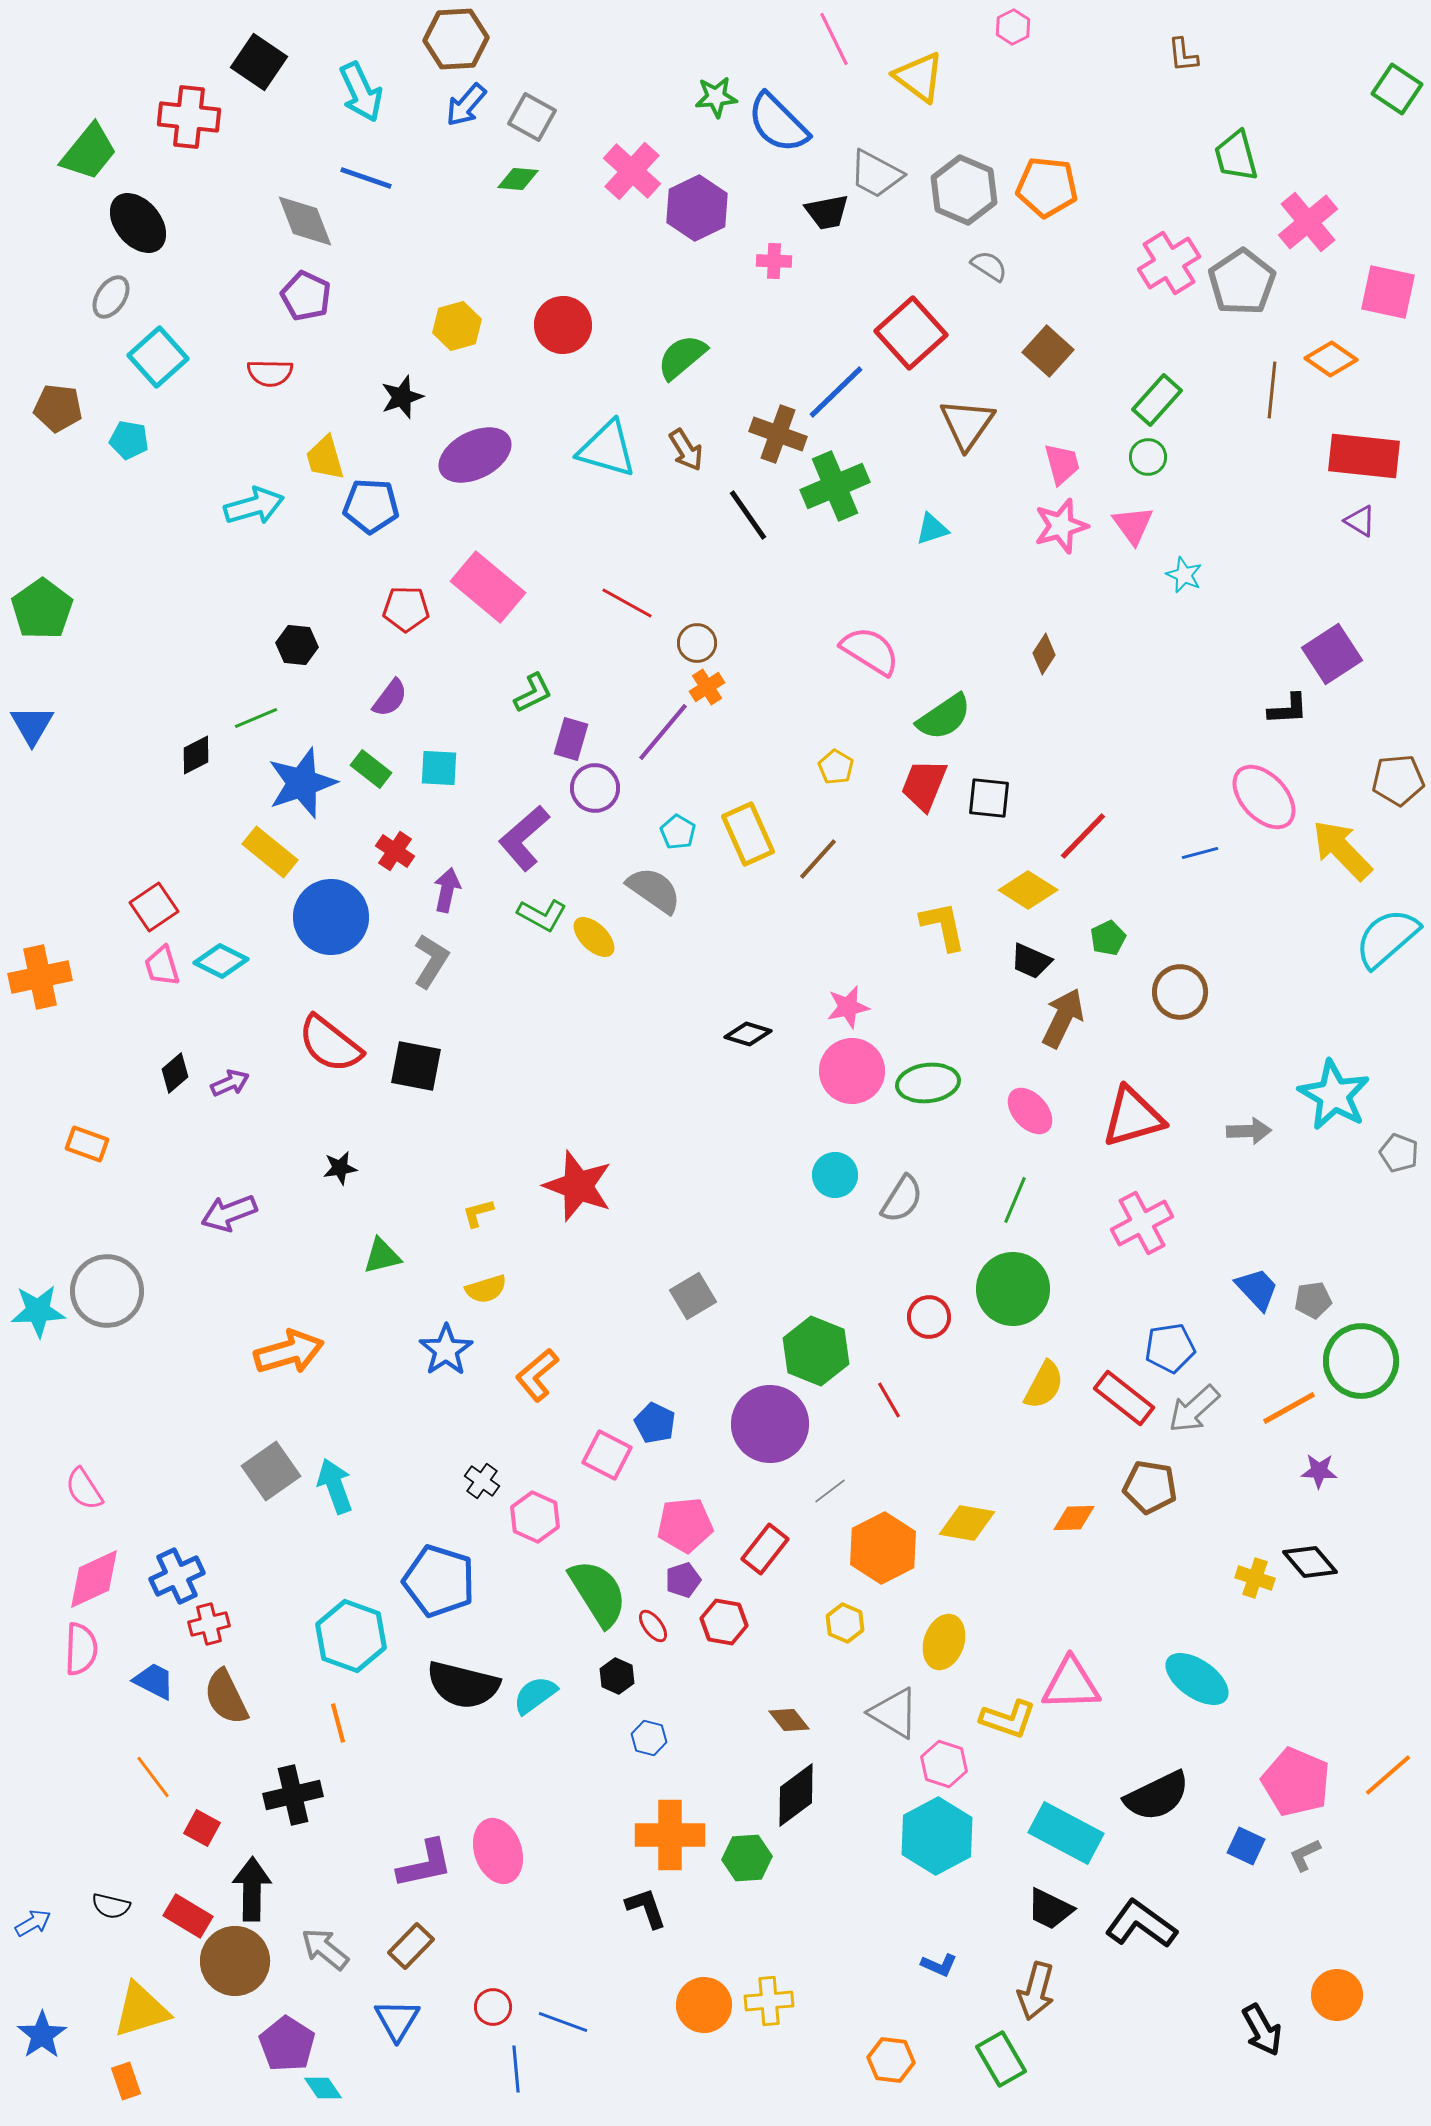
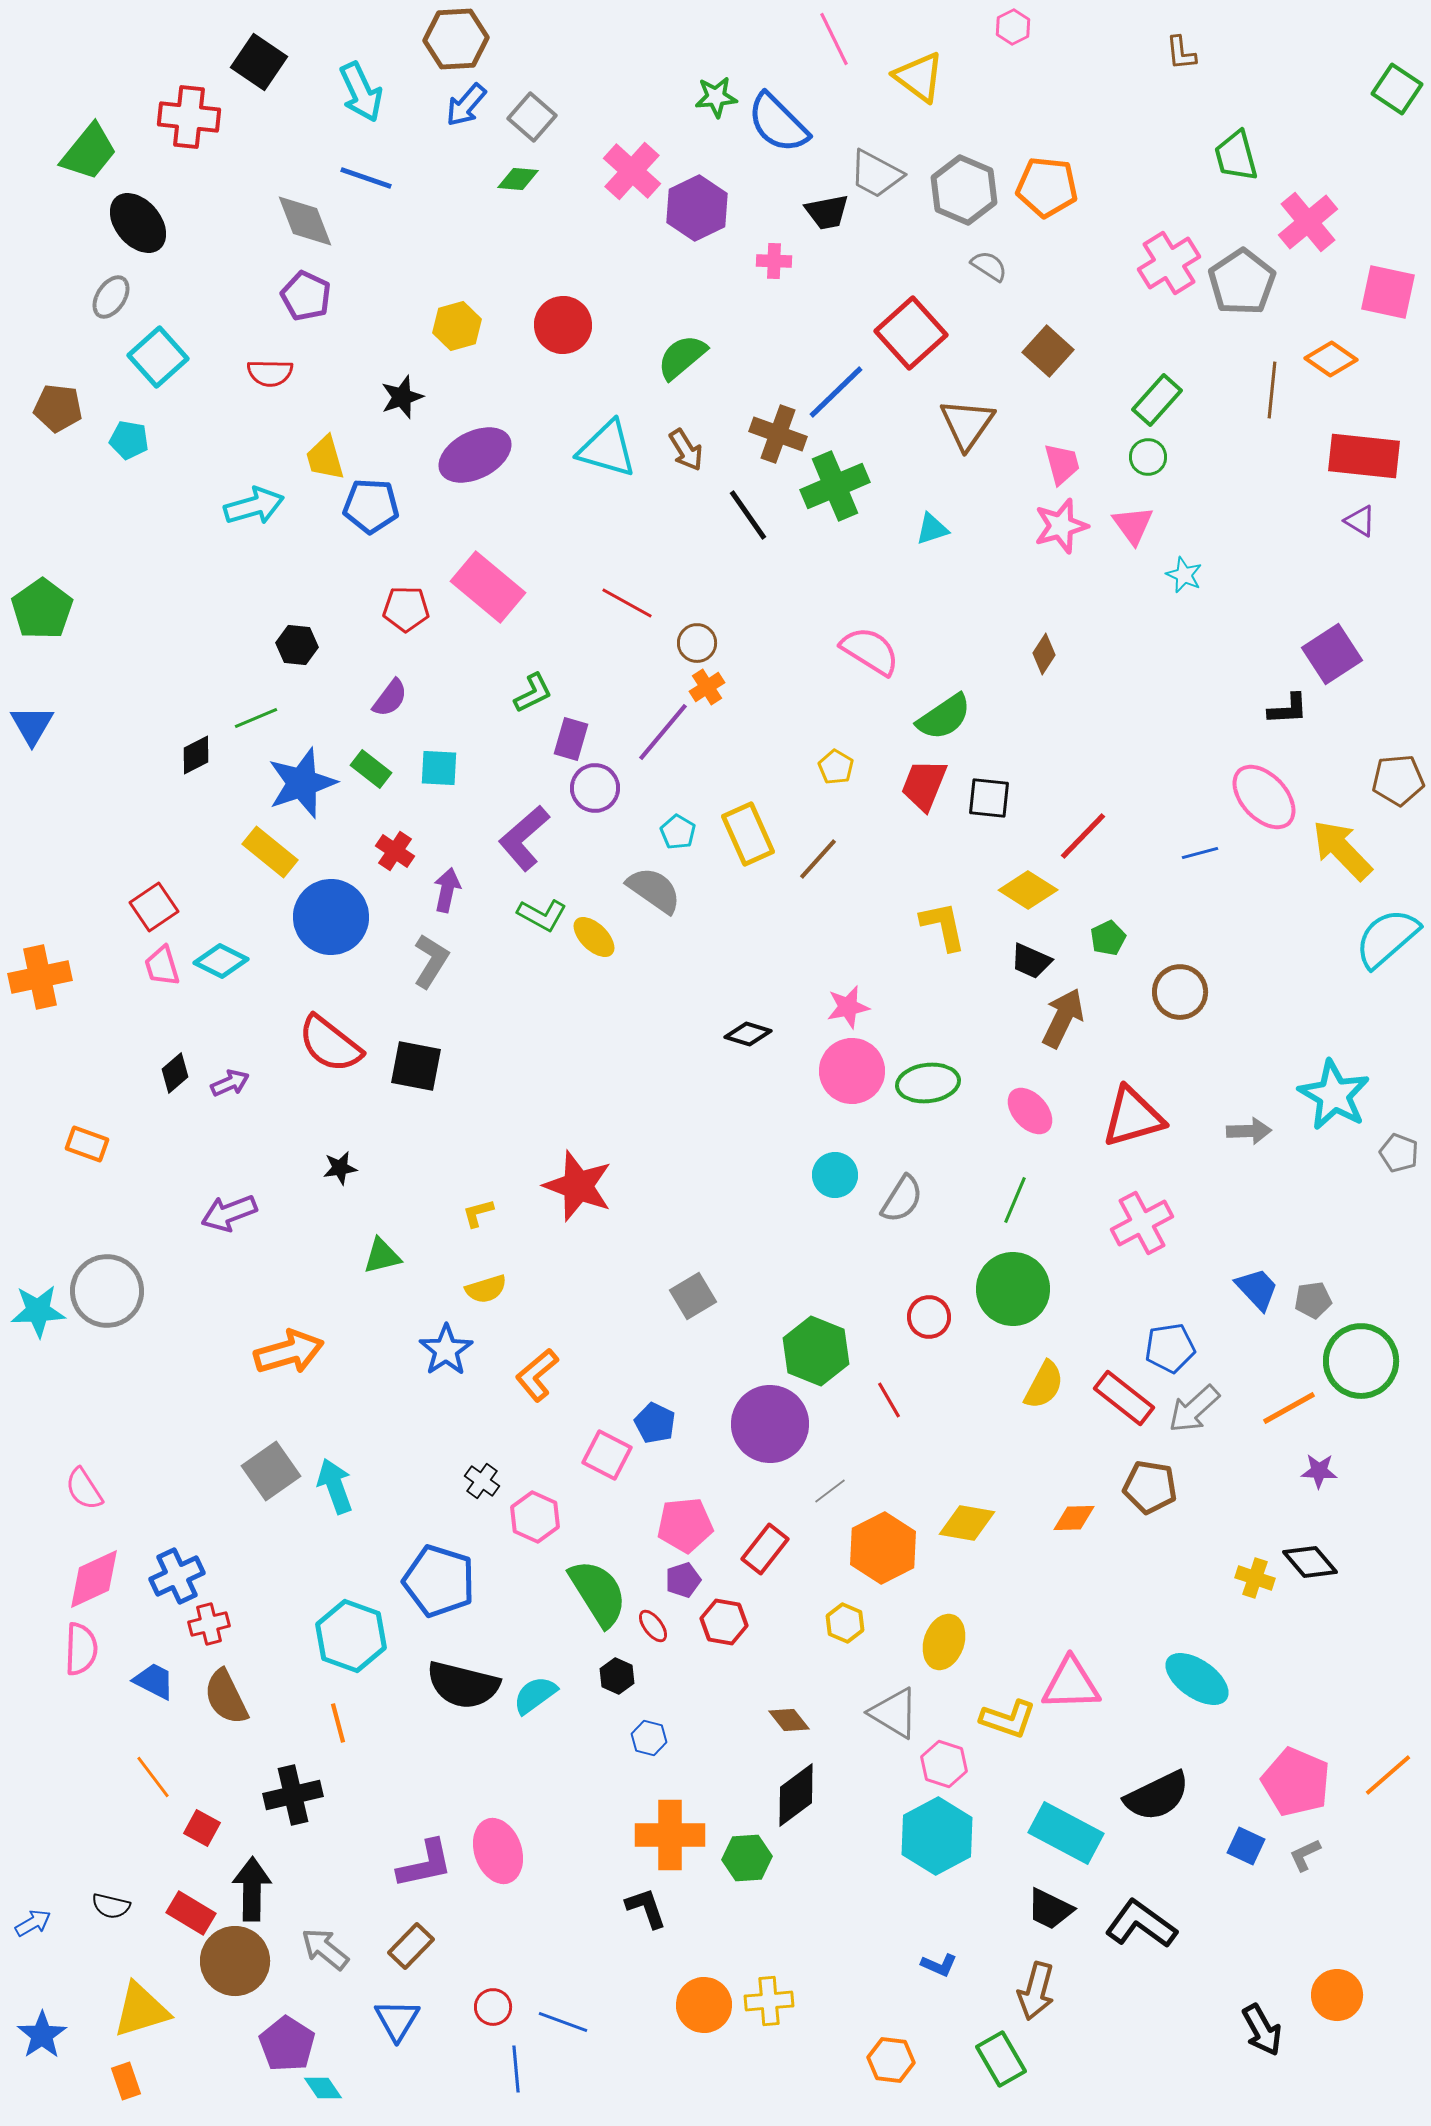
brown L-shape at (1183, 55): moved 2 px left, 2 px up
gray square at (532, 117): rotated 12 degrees clockwise
red rectangle at (188, 1916): moved 3 px right, 3 px up
